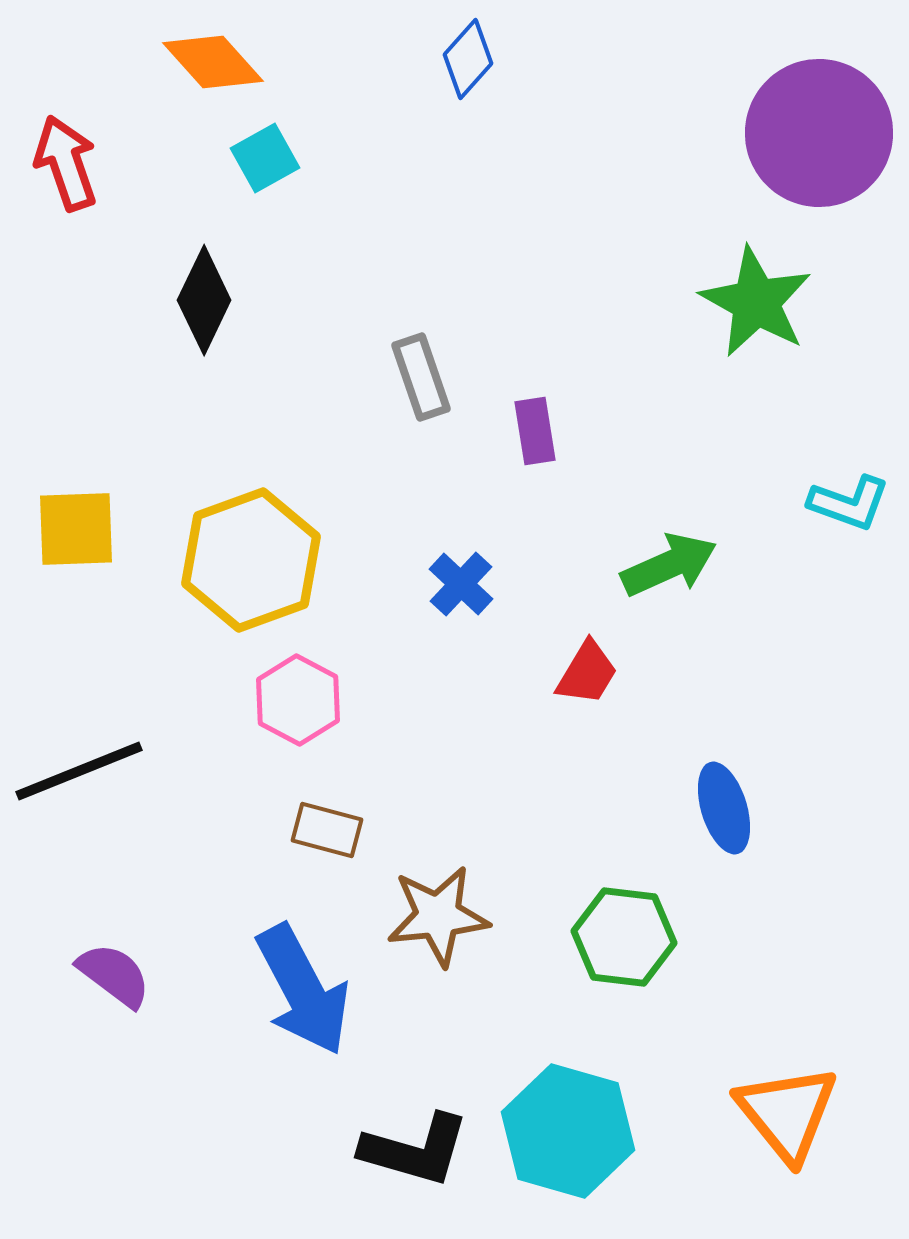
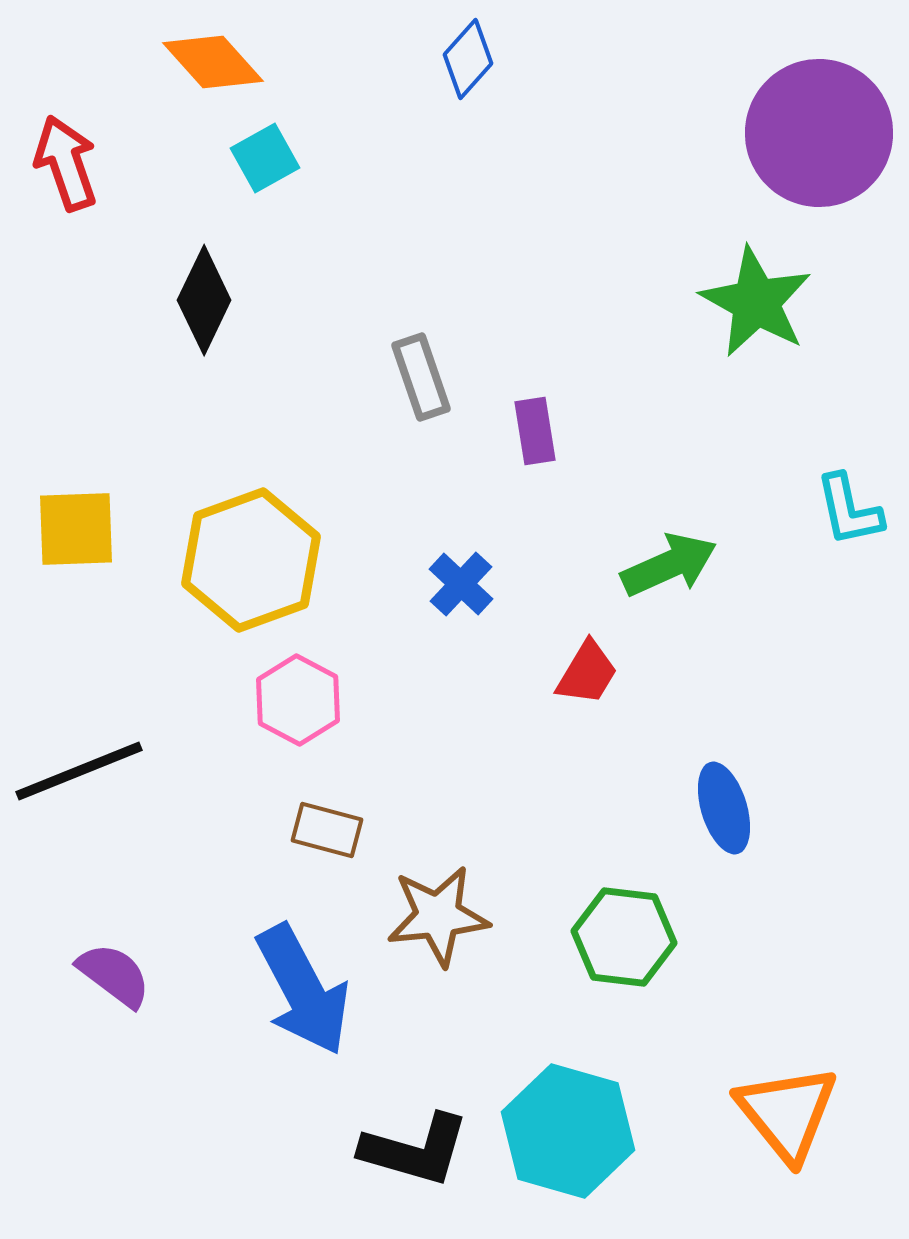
cyan L-shape: moved 7 px down; rotated 58 degrees clockwise
